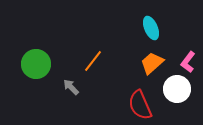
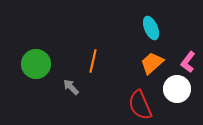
orange line: rotated 25 degrees counterclockwise
